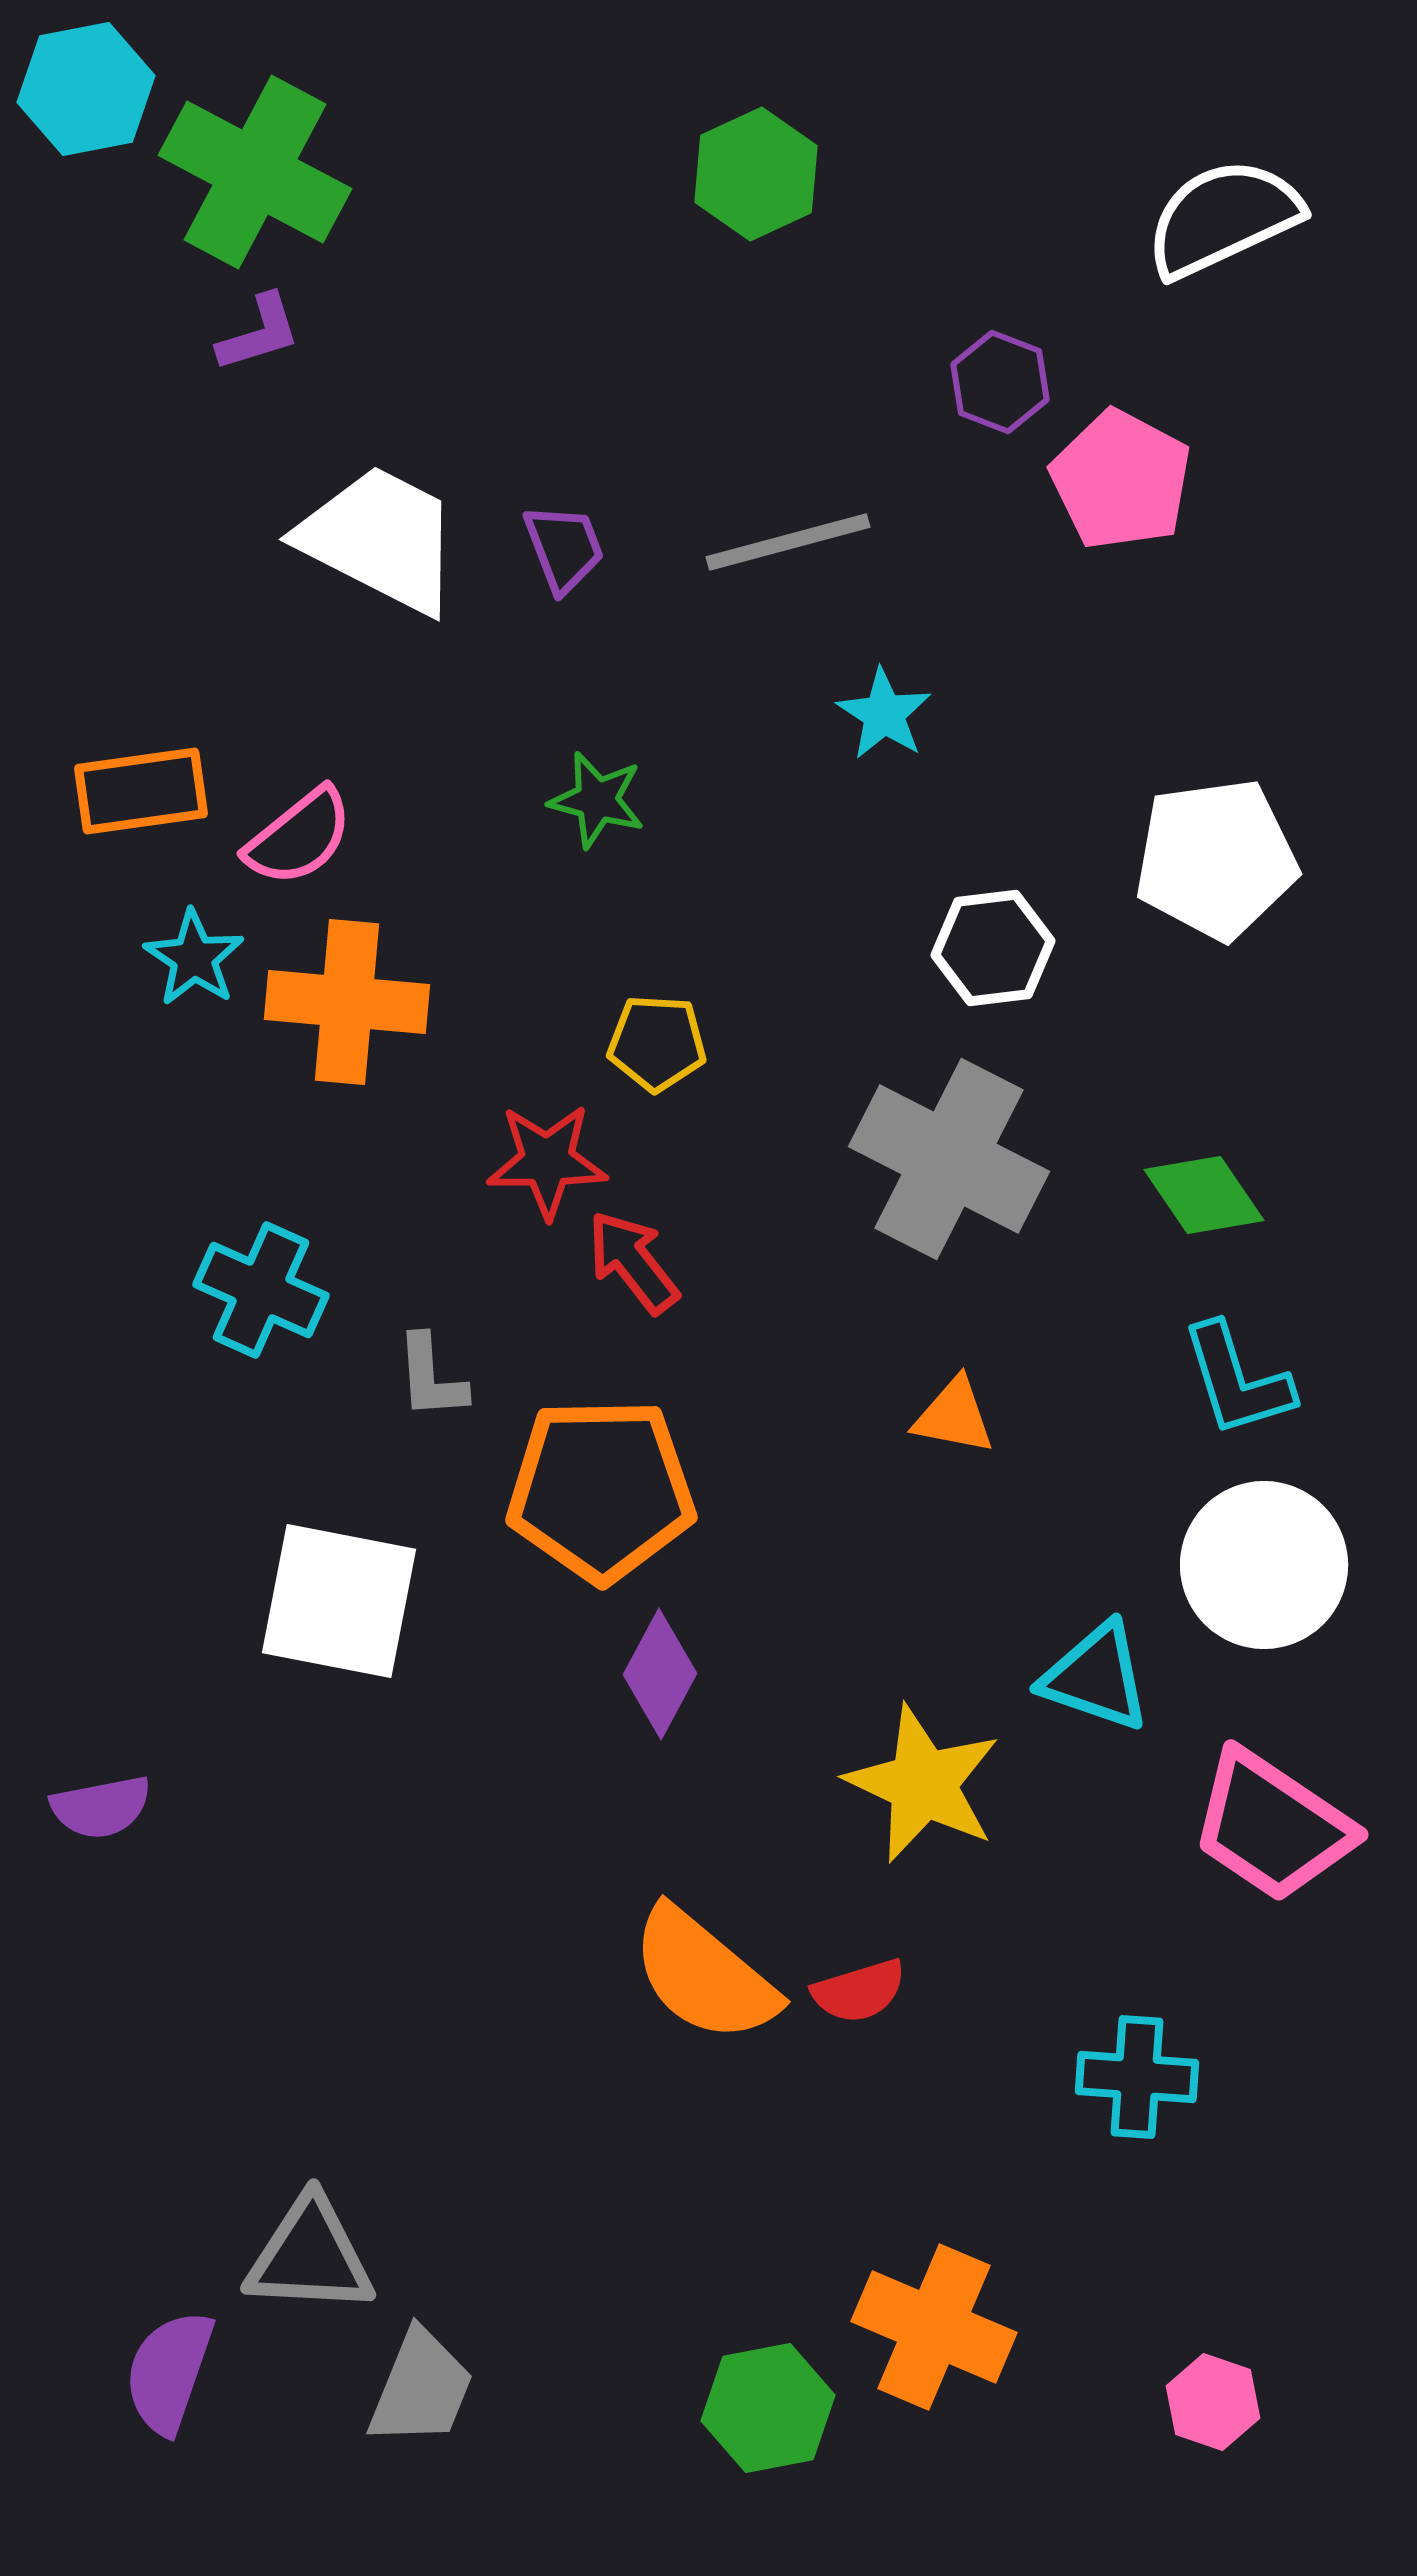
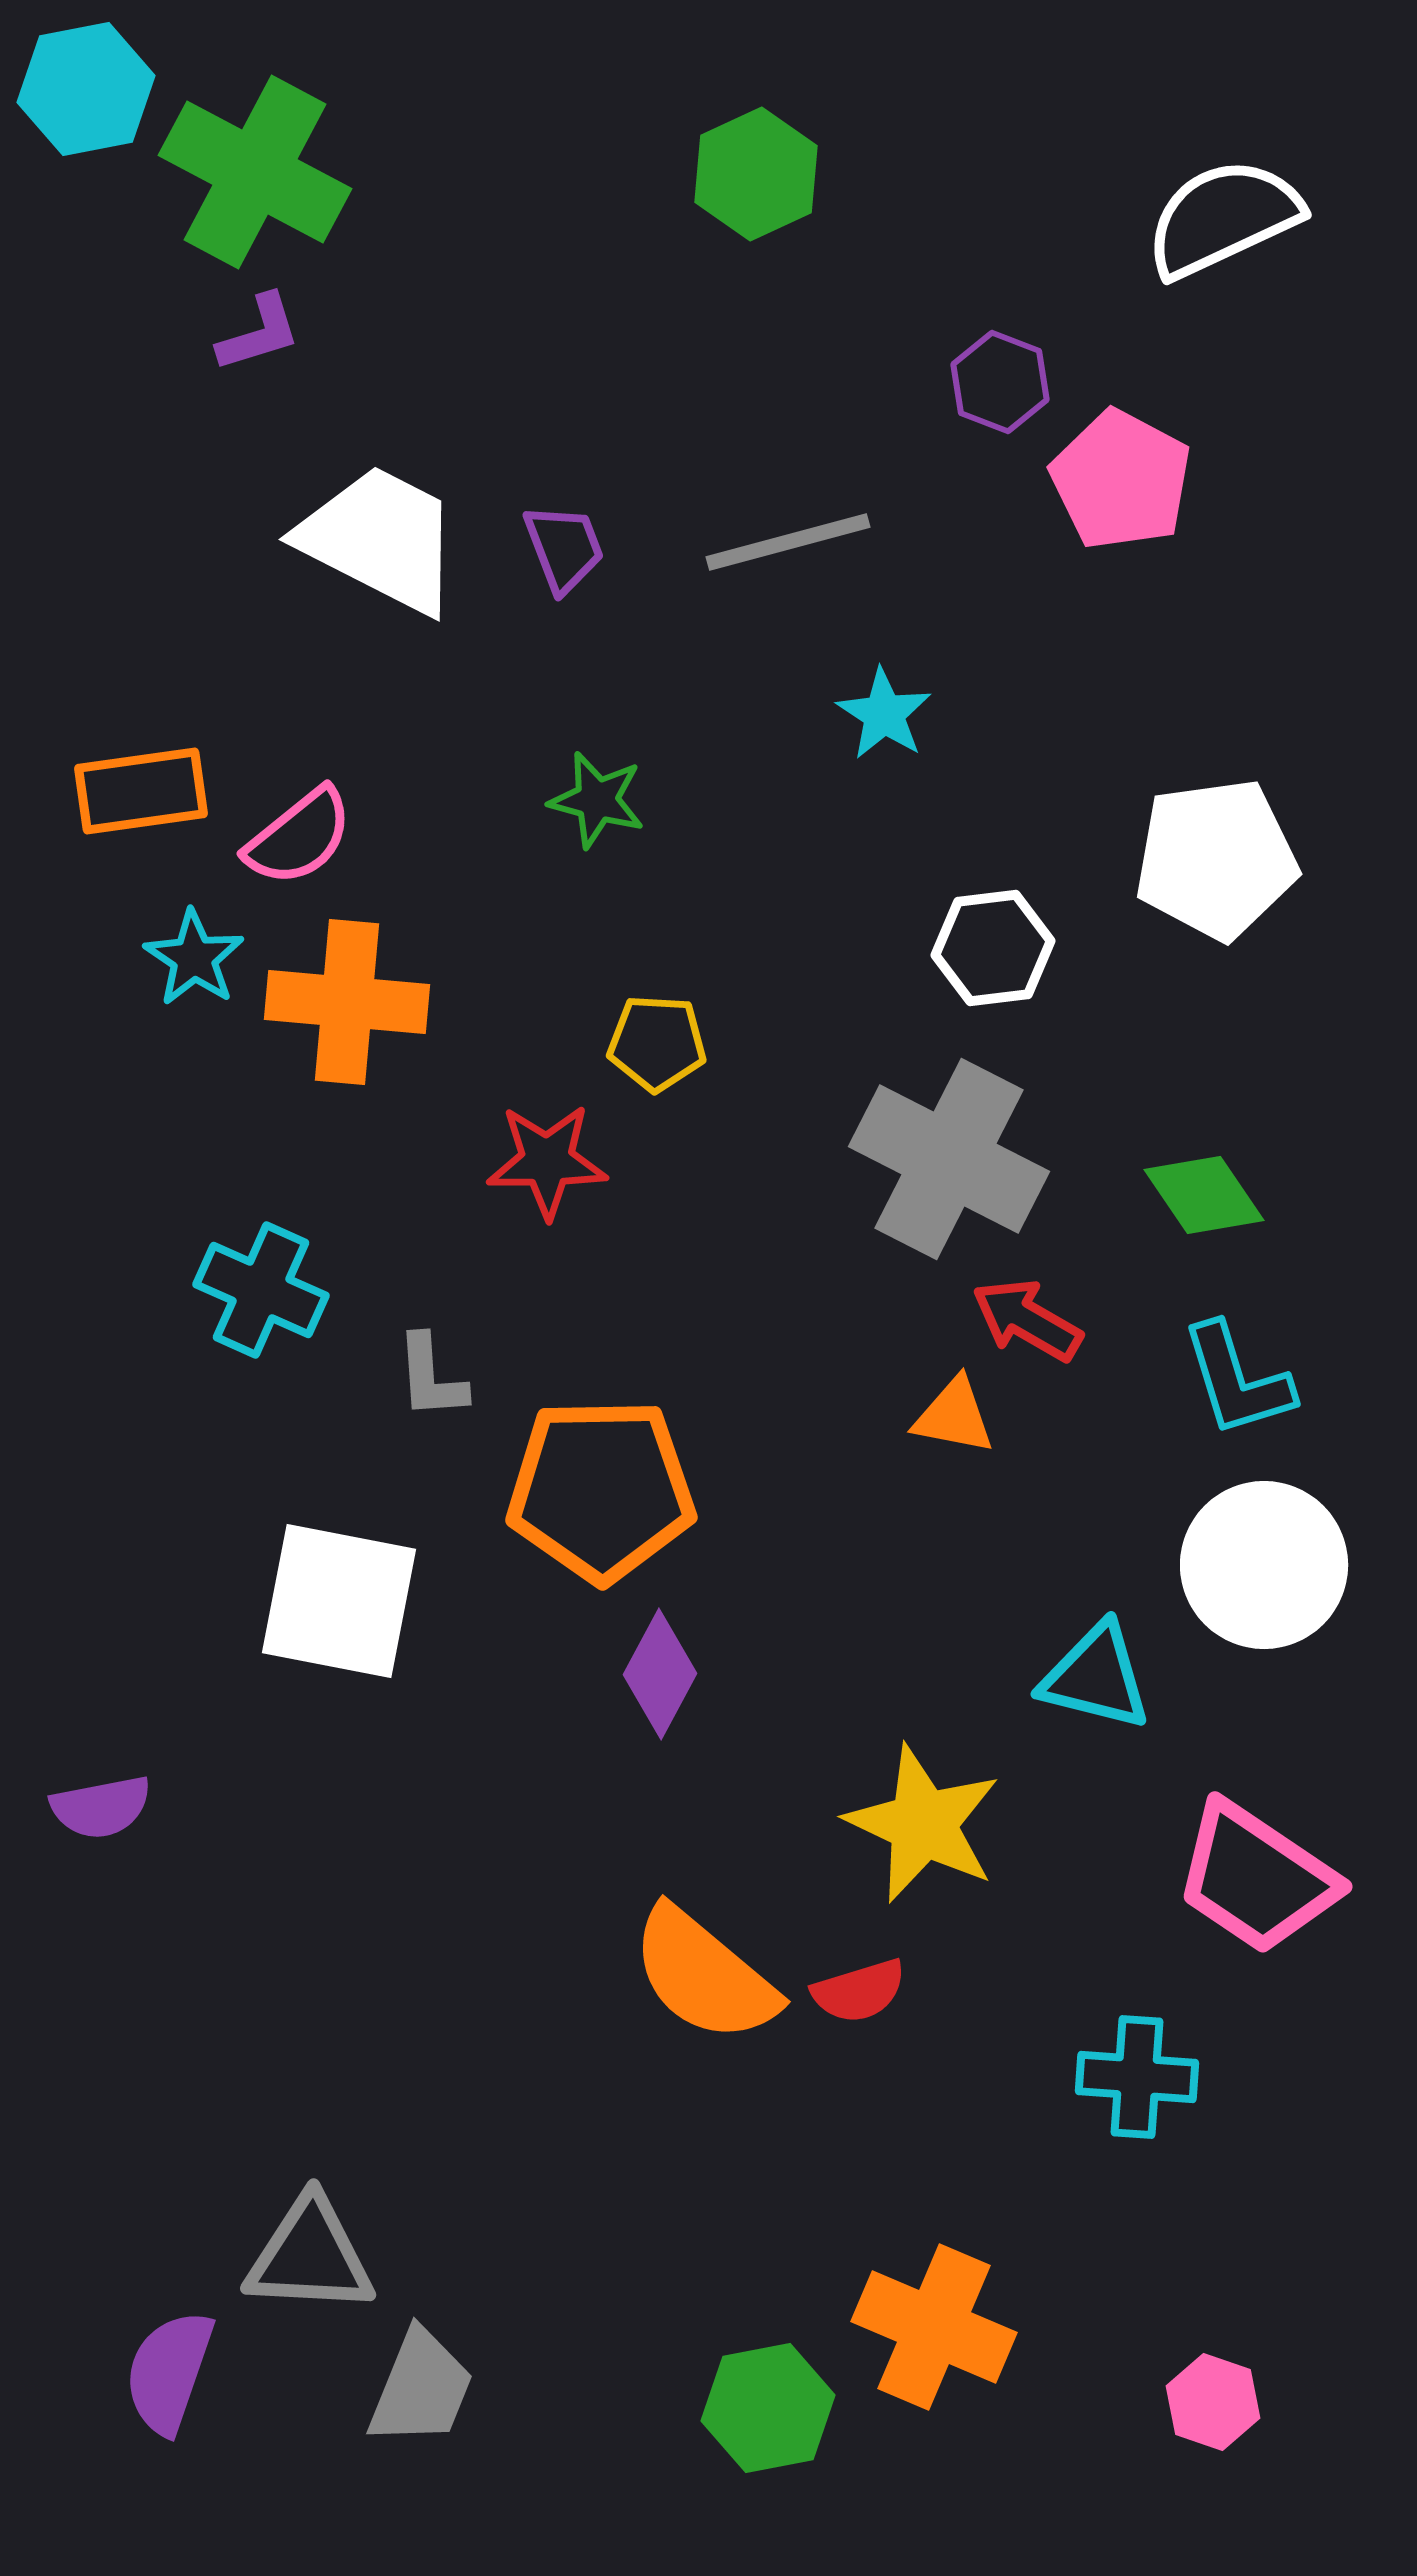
red arrow at (633, 1262): moved 394 px right, 58 px down; rotated 22 degrees counterclockwise
cyan triangle at (1096, 1677): rotated 5 degrees counterclockwise
yellow star at (923, 1784): moved 40 px down
pink trapezoid at (1272, 1826): moved 16 px left, 52 px down
